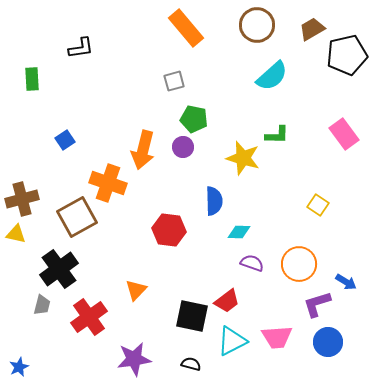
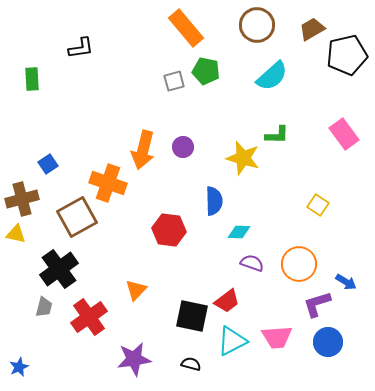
green pentagon: moved 12 px right, 48 px up
blue square: moved 17 px left, 24 px down
gray trapezoid: moved 2 px right, 2 px down
